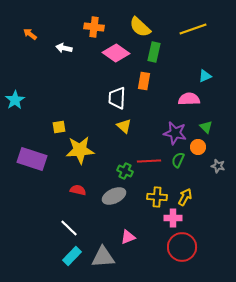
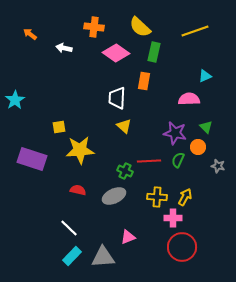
yellow line: moved 2 px right, 2 px down
